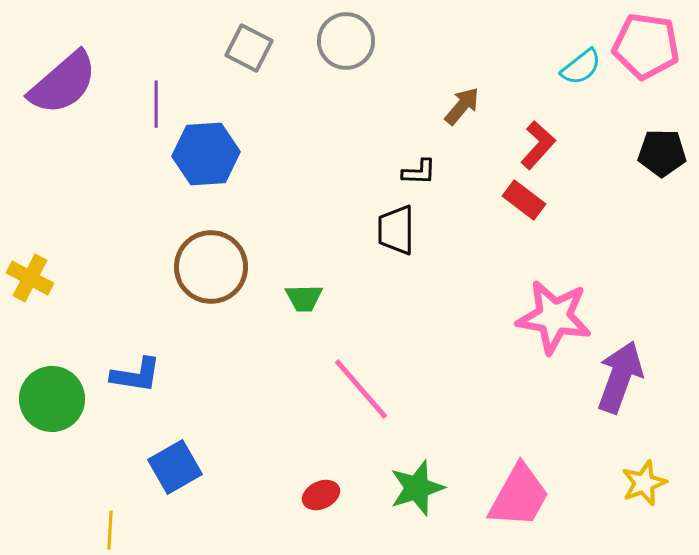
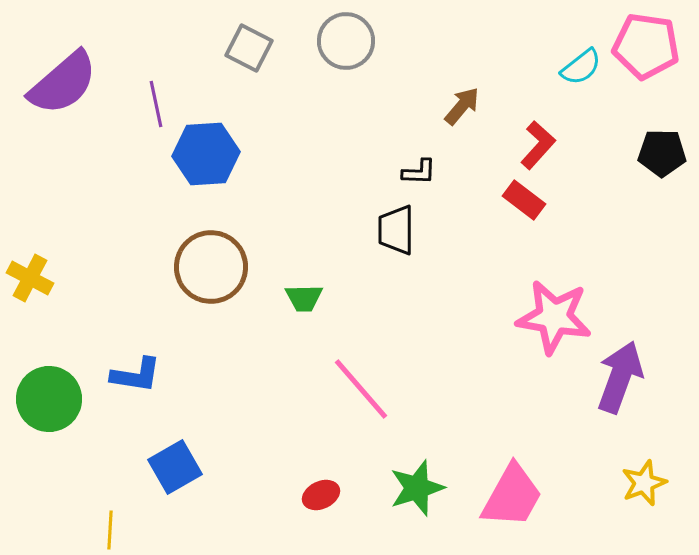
purple line: rotated 12 degrees counterclockwise
green circle: moved 3 px left
pink trapezoid: moved 7 px left
